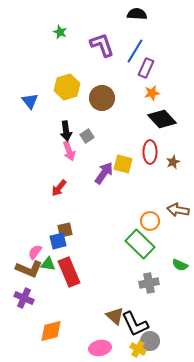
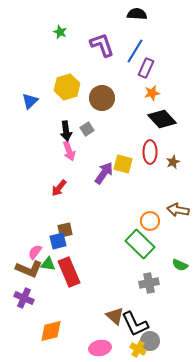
blue triangle: rotated 24 degrees clockwise
gray square: moved 7 px up
